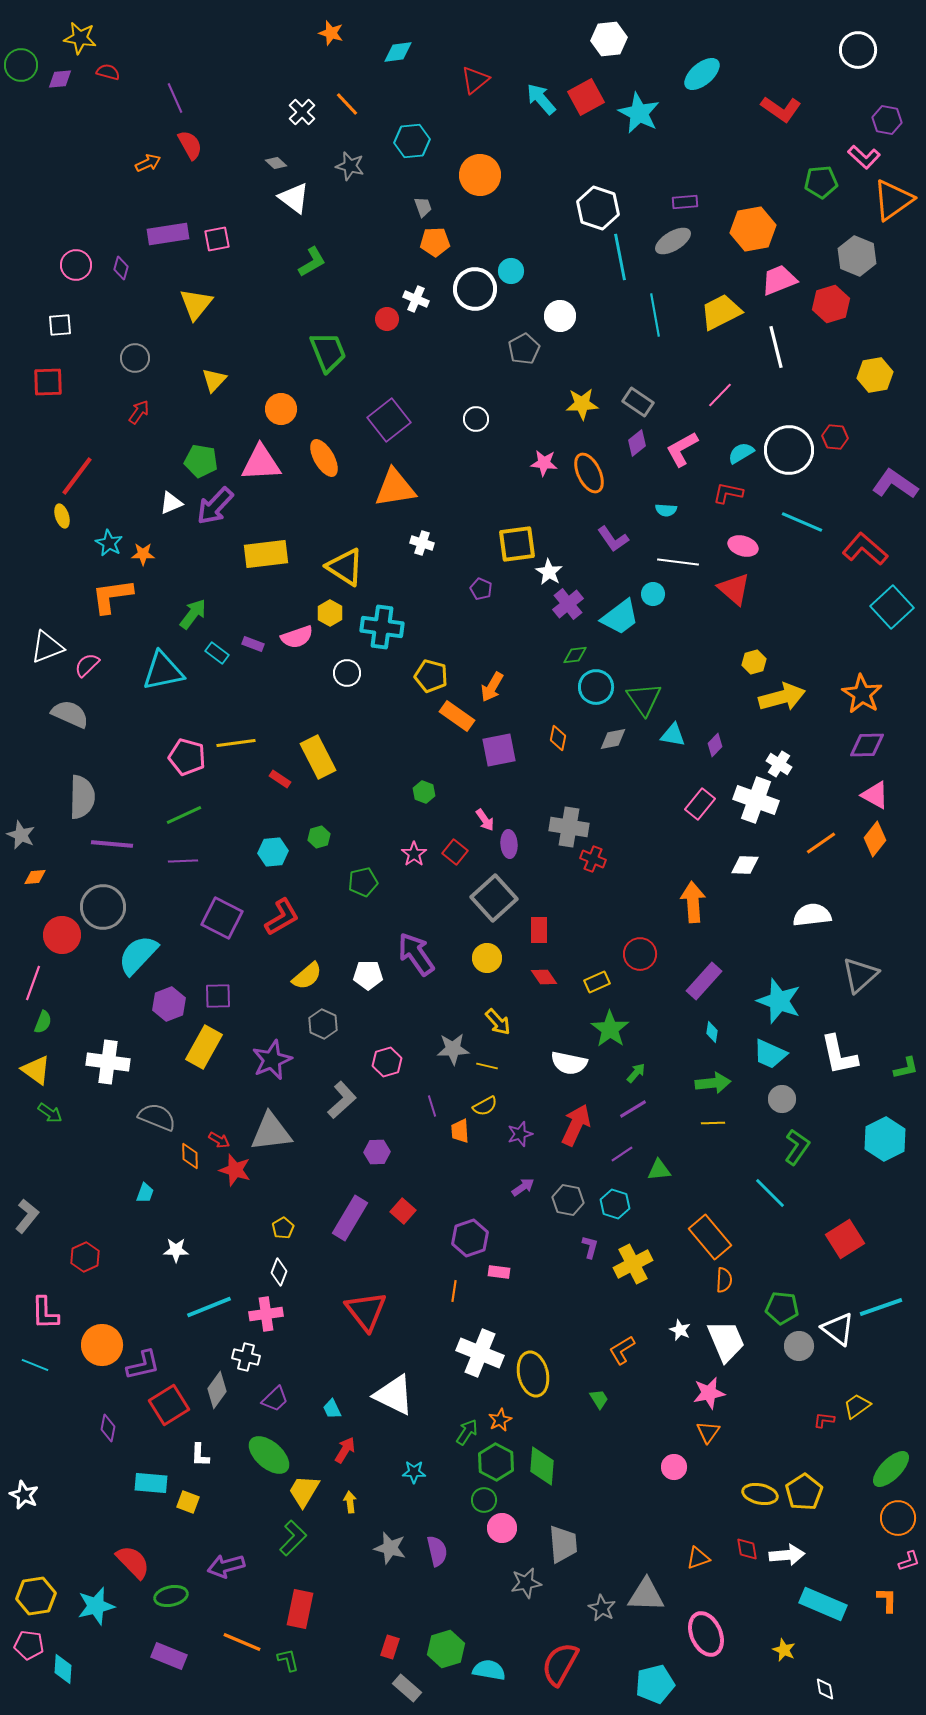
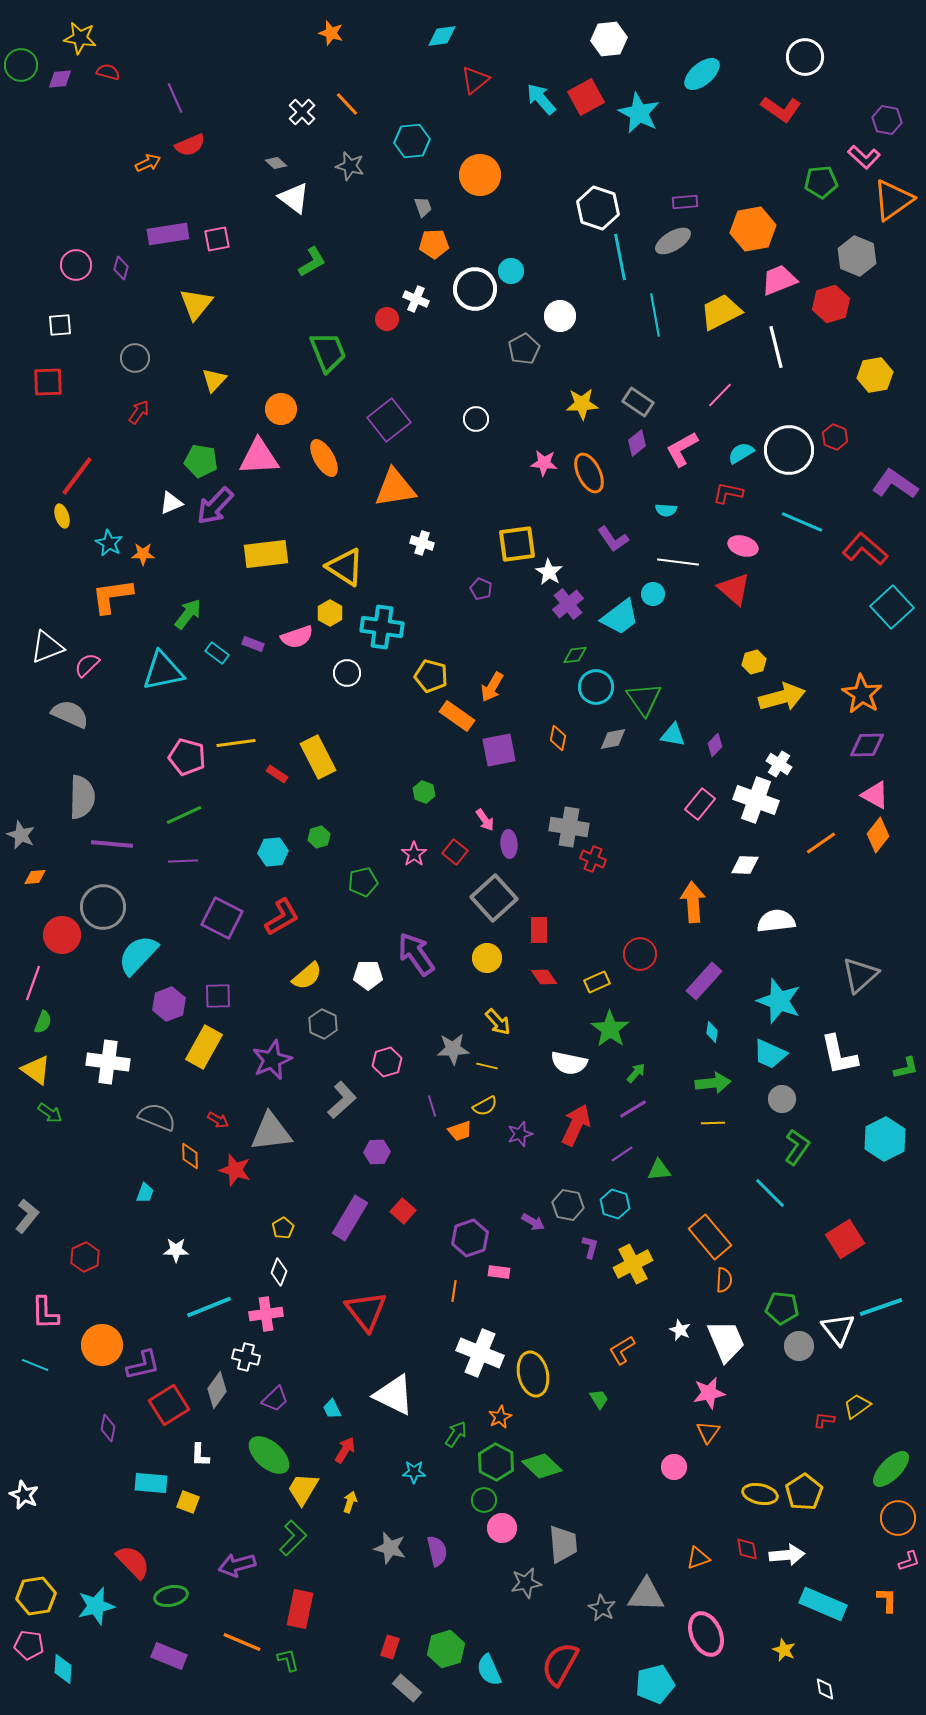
white circle at (858, 50): moved 53 px left, 7 px down
cyan diamond at (398, 52): moved 44 px right, 16 px up
red semicircle at (190, 145): rotated 96 degrees clockwise
orange pentagon at (435, 242): moved 1 px left, 2 px down
red hexagon at (835, 437): rotated 15 degrees clockwise
pink triangle at (261, 463): moved 2 px left, 6 px up
green arrow at (193, 614): moved 5 px left
red rectangle at (280, 779): moved 3 px left, 5 px up
orange diamond at (875, 839): moved 3 px right, 4 px up
white semicircle at (812, 915): moved 36 px left, 6 px down
orange trapezoid at (460, 1131): rotated 105 degrees counterclockwise
red arrow at (219, 1140): moved 1 px left, 20 px up
purple arrow at (523, 1187): moved 10 px right, 35 px down; rotated 65 degrees clockwise
gray hexagon at (568, 1200): moved 5 px down
white triangle at (838, 1329): rotated 15 degrees clockwise
orange star at (500, 1420): moved 3 px up
green arrow at (467, 1432): moved 11 px left, 2 px down
green diamond at (542, 1466): rotated 51 degrees counterclockwise
yellow trapezoid at (304, 1491): moved 1 px left, 2 px up
yellow arrow at (350, 1502): rotated 25 degrees clockwise
purple arrow at (226, 1566): moved 11 px right, 1 px up
cyan semicircle at (489, 1670): rotated 124 degrees counterclockwise
